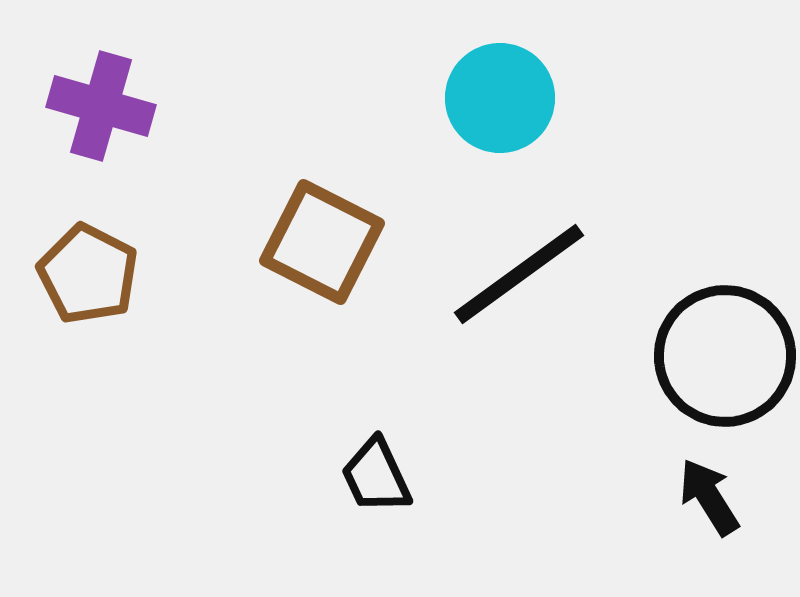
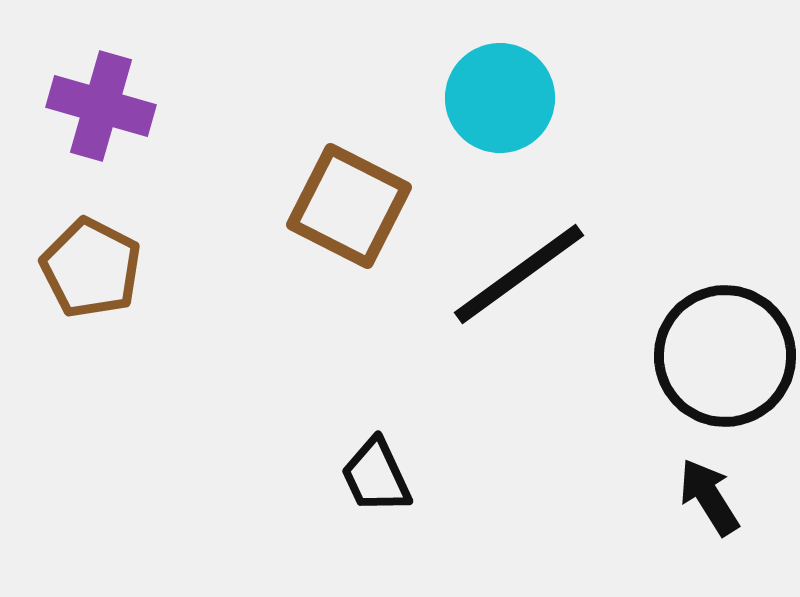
brown square: moved 27 px right, 36 px up
brown pentagon: moved 3 px right, 6 px up
